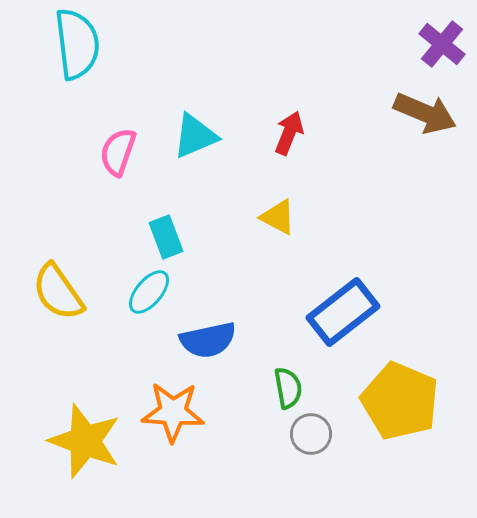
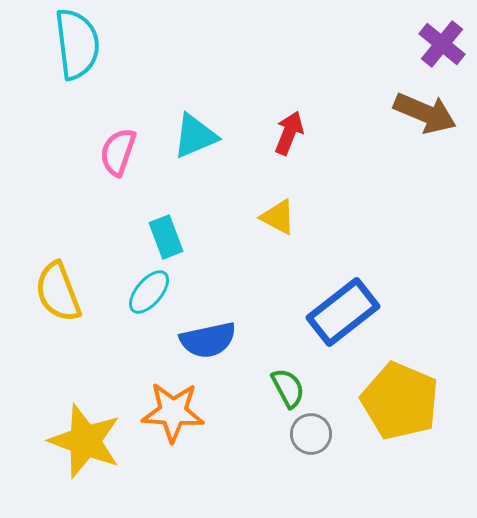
yellow semicircle: rotated 14 degrees clockwise
green semicircle: rotated 18 degrees counterclockwise
